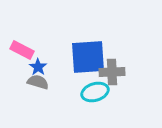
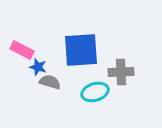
blue square: moved 7 px left, 7 px up
blue star: rotated 18 degrees counterclockwise
gray cross: moved 9 px right
gray semicircle: moved 12 px right
